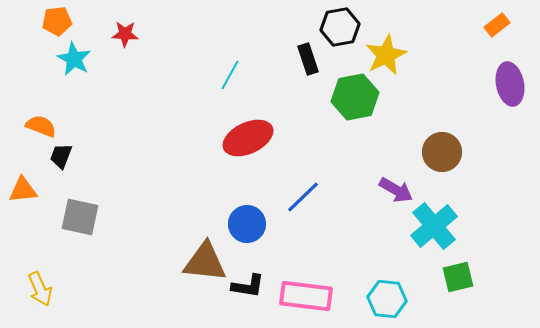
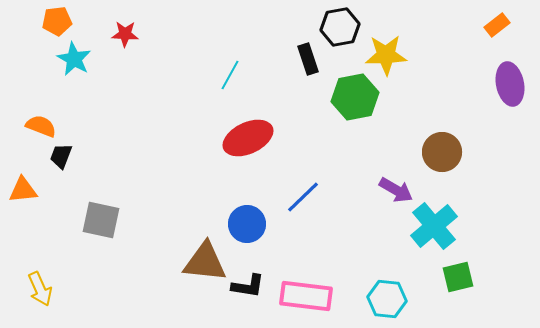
yellow star: rotated 24 degrees clockwise
gray square: moved 21 px right, 3 px down
